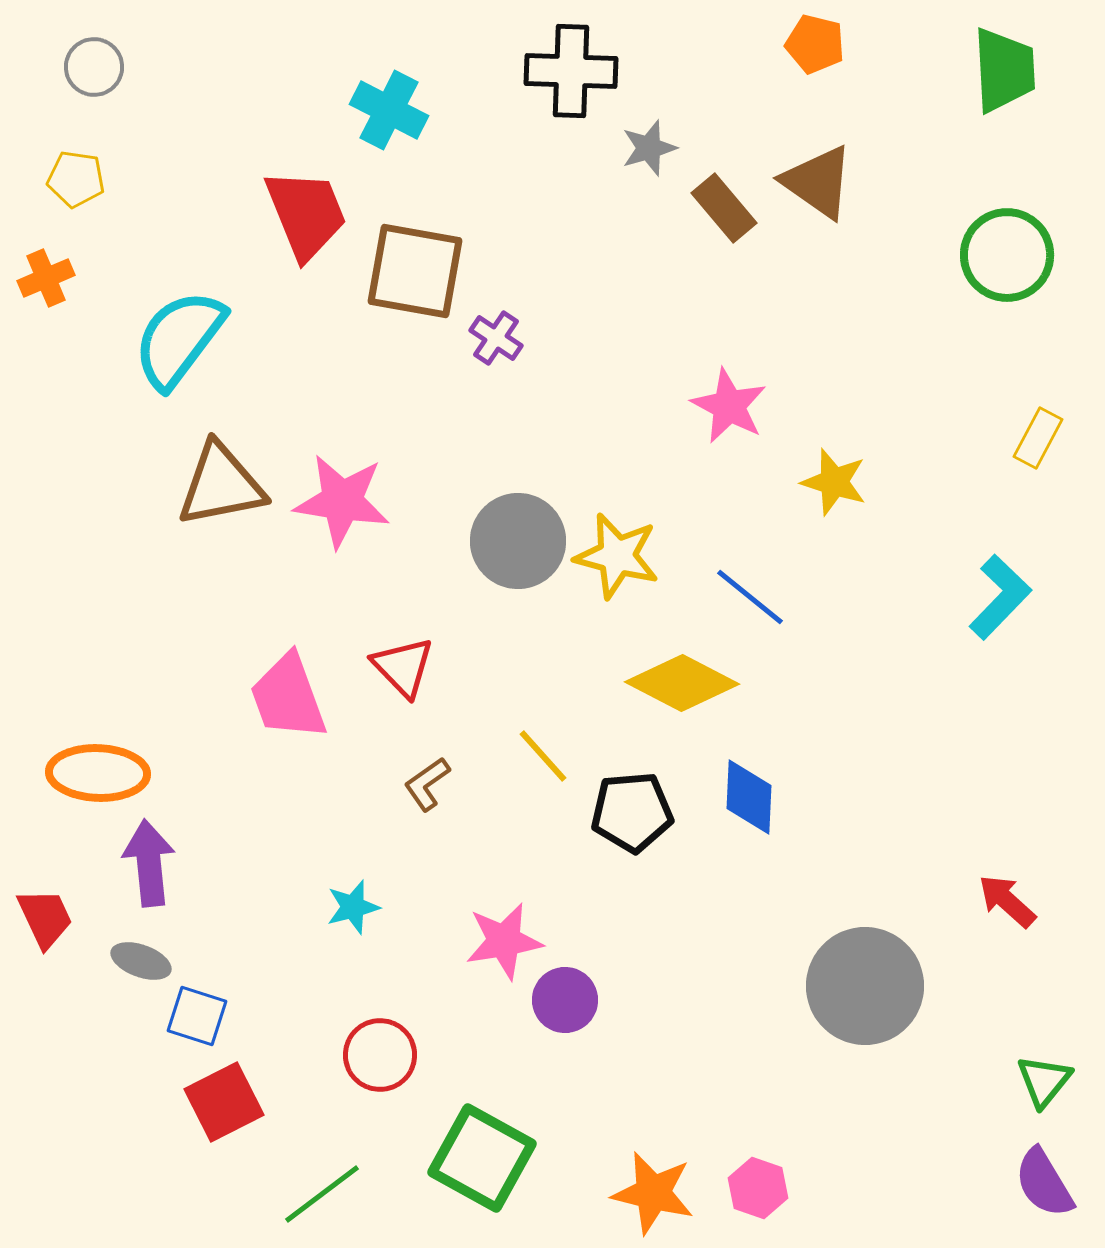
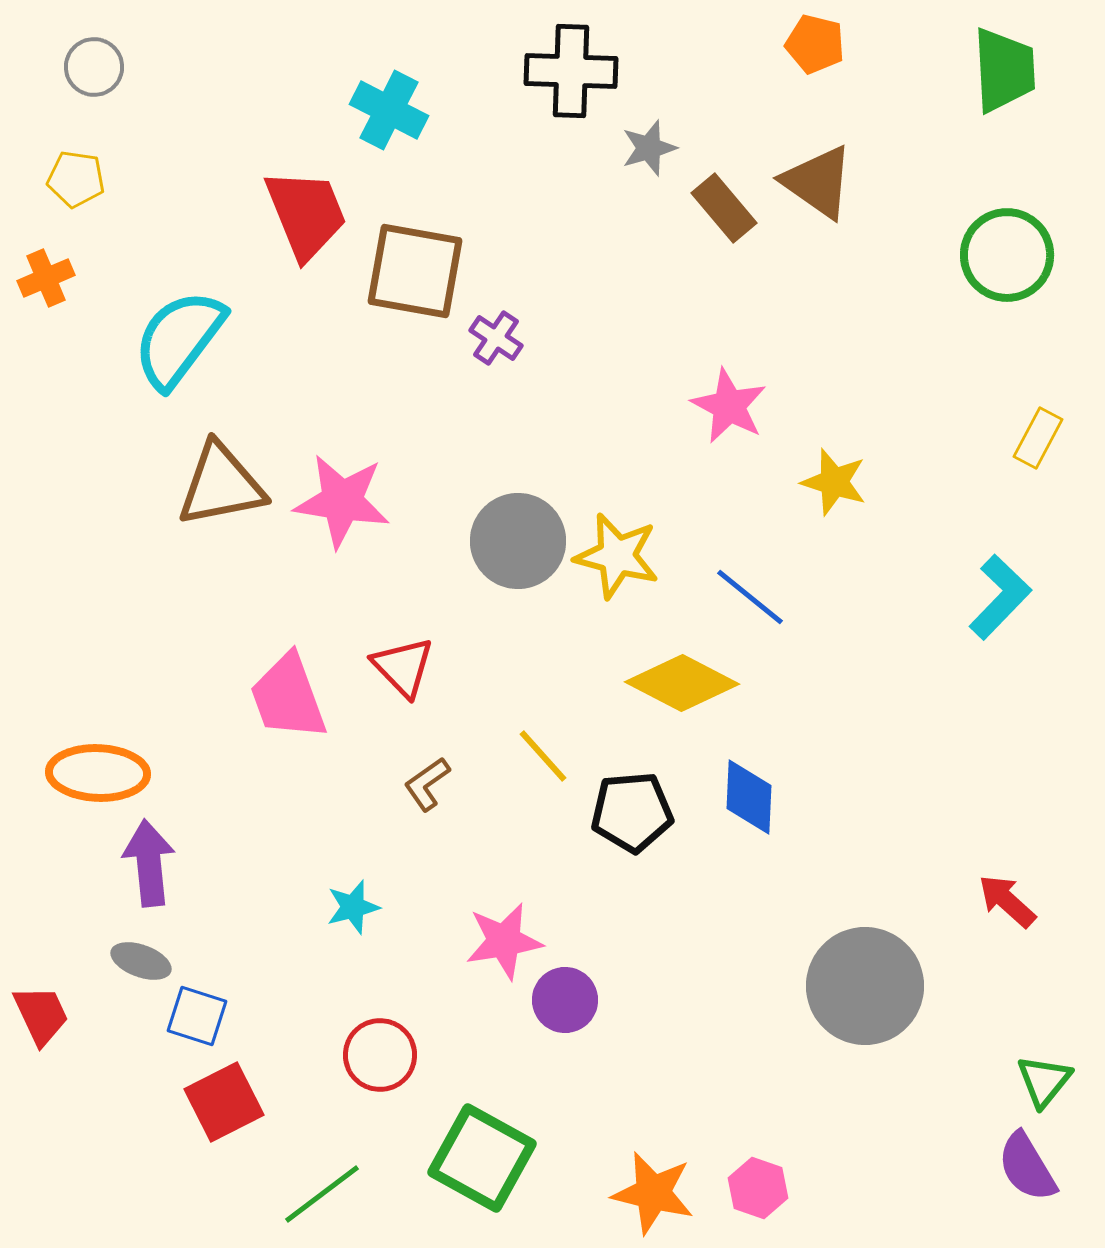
red trapezoid at (45, 918): moved 4 px left, 97 px down
purple semicircle at (1044, 1183): moved 17 px left, 16 px up
